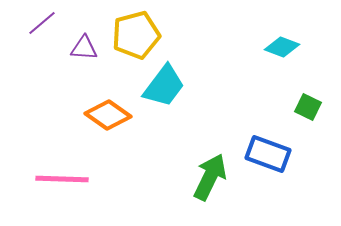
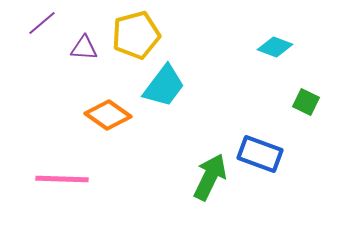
cyan diamond: moved 7 px left
green square: moved 2 px left, 5 px up
blue rectangle: moved 8 px left
